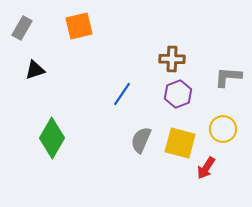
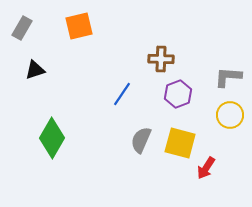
brown cross: moved 11 px left
yellow circle: moved 7 px right, 14 px up
